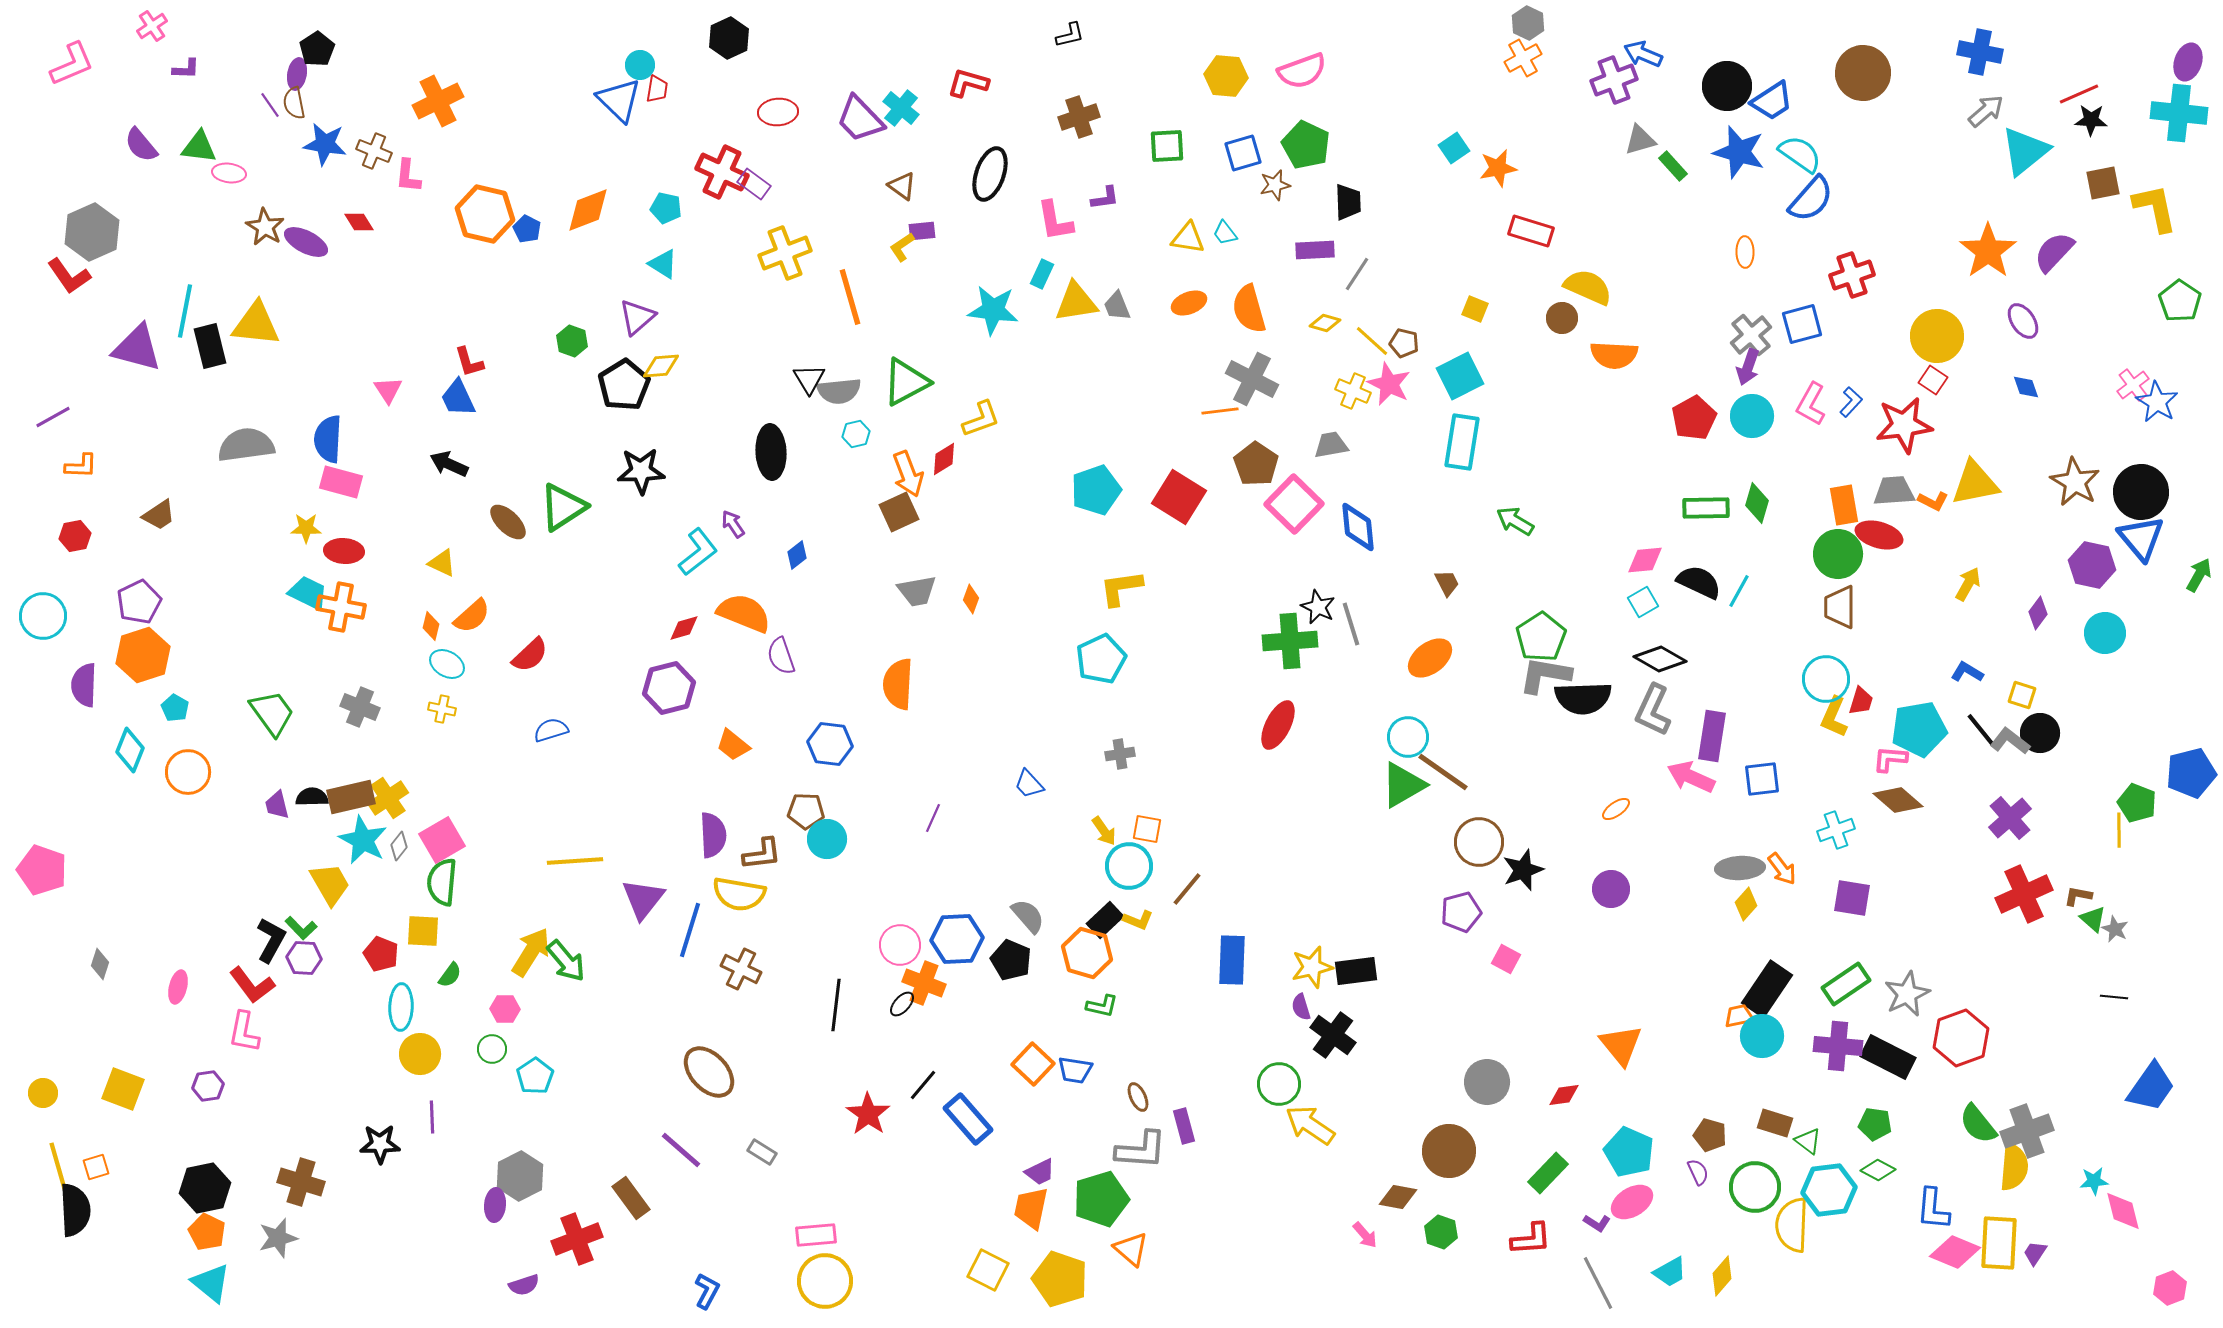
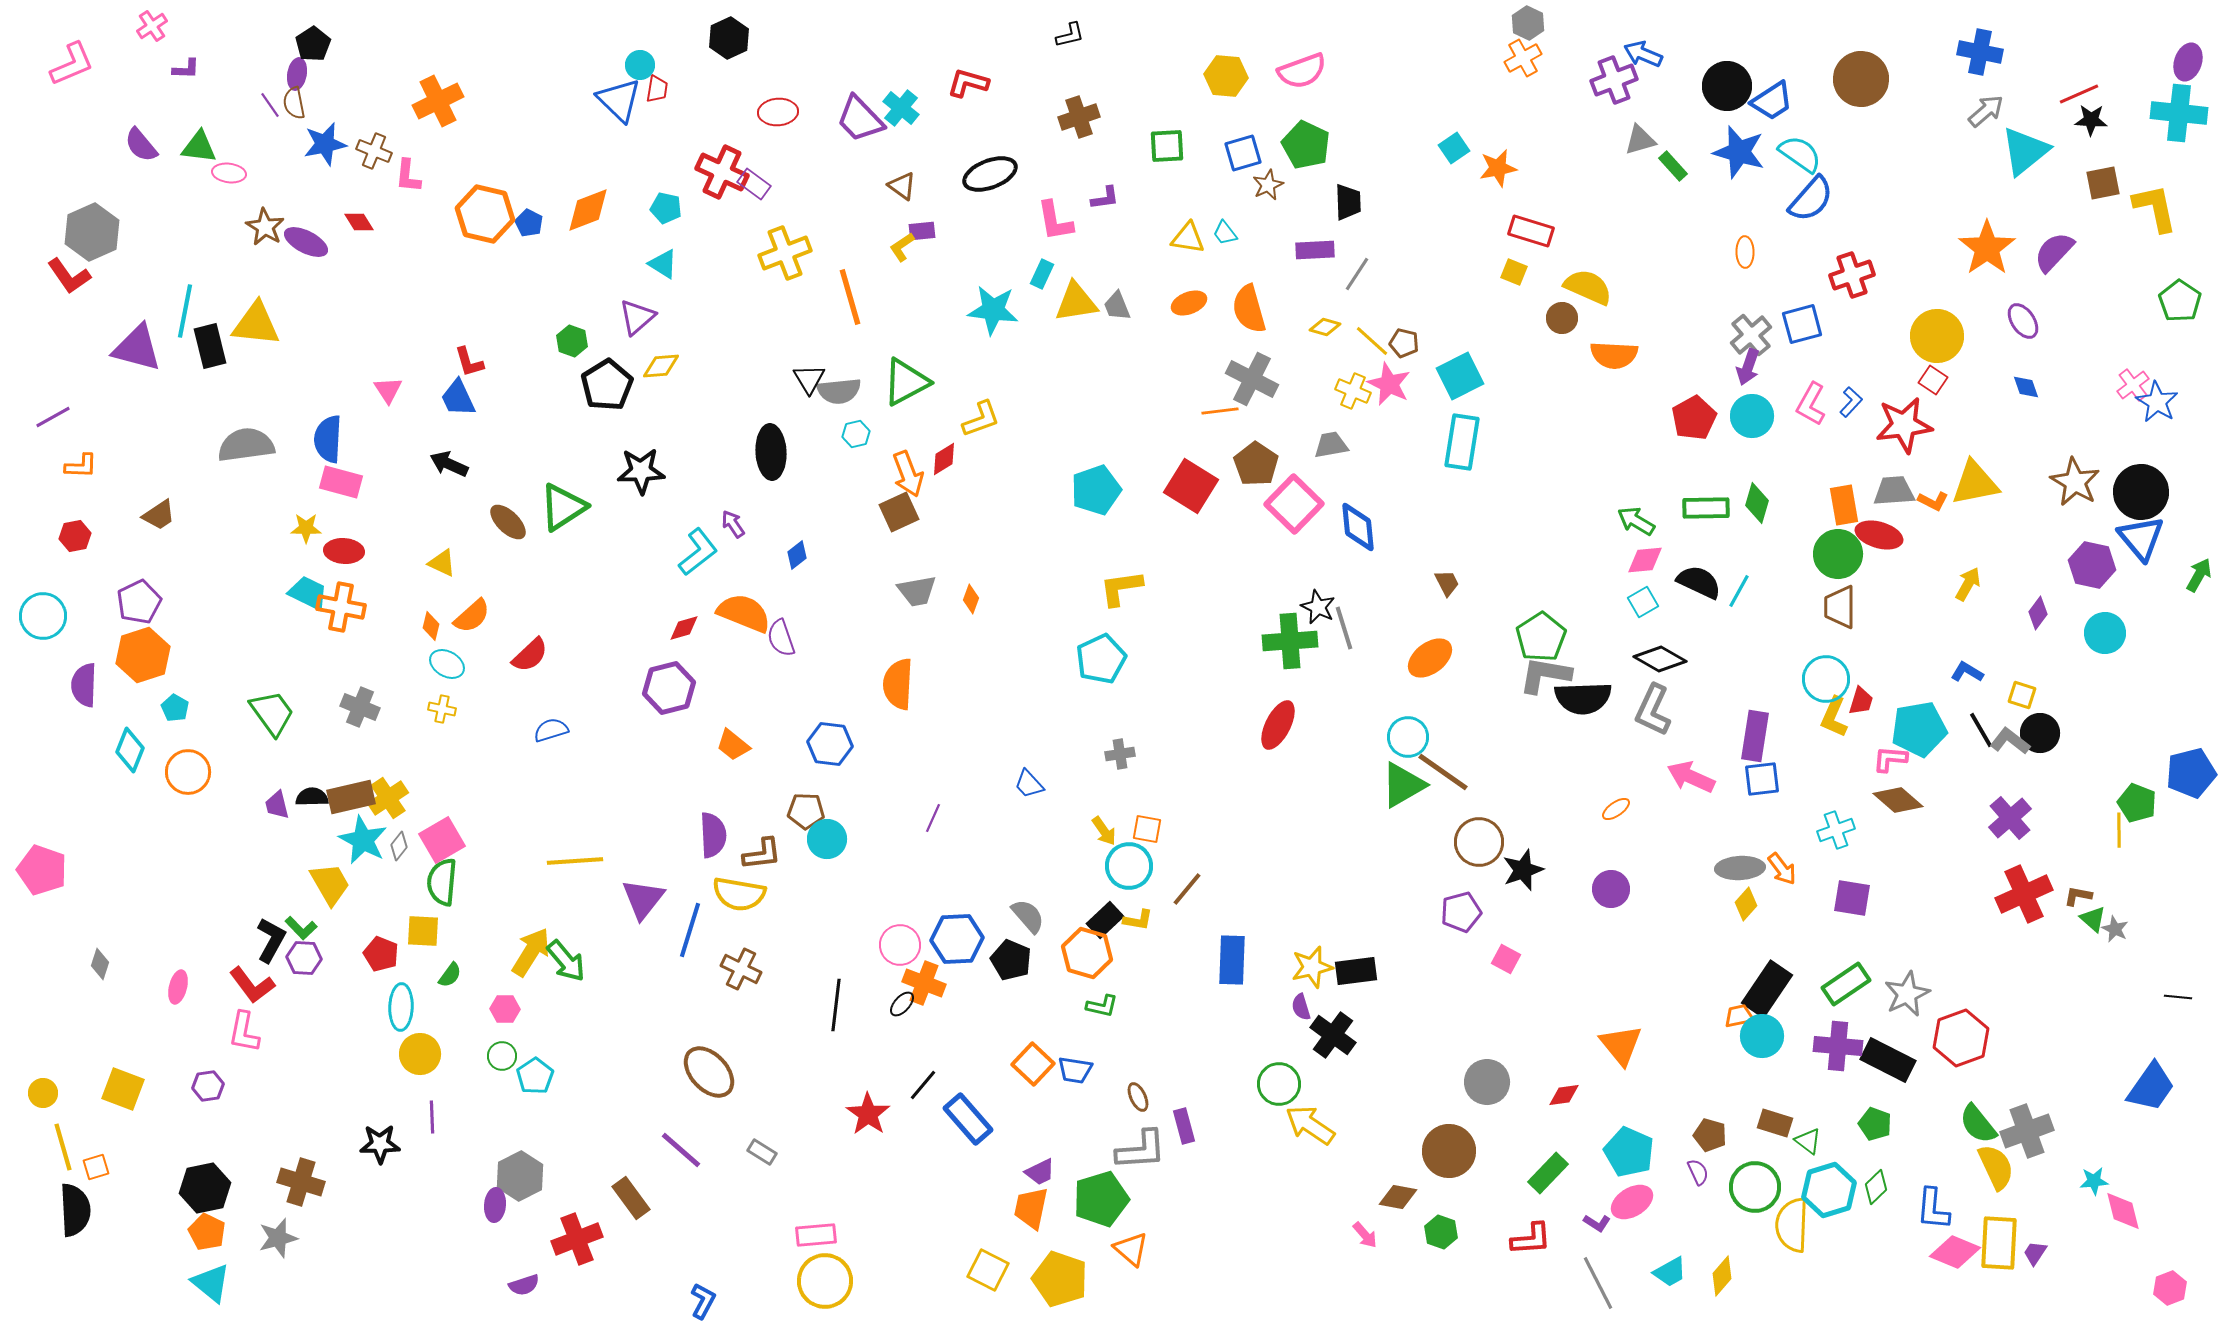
black pentagon at (317, 49): moved 4 px left, 5 px up
brown circle at (1863, 73): moved 2 px left, 6 px down
blue star at (325, 144): rotated 21 degrees counterclockwise
black ellipse at (990, 174): rotated 50 degrees clockwise
brown star at (1275, 185): moved 7 px left; rotated 12 degrees counterclockwise
blue pentagon at (527, 229): moved 2 px right, 6 px up
orange star at (1988, 251): moved 1 px left, 3 px up
yellow square at (1475, 309): moved 39 px right, 37 px up
yellow diamond at (1325, 323): moved 4 px down
black pentagon at (624, 385): moved 17 px left
red square at (1179, 497): moved 12 px right, 11 px up
green arrow at (1515, 521): moved 121 px right
gray line at (1351, 624): moved 7 px left, 4 px down
purple semicircle at (781, 656): moved 18 px up
black line at (1981, 730): rotated 9 degrees clockwise
purple rectangle at (1712, 736): moved 43 px right
yellow L-shape at (1138, 920): rotated 12 degrees counterclockwise
black line at (2114, 997): moved 64 px right
green circle at (492, 1049): moved 10 px right, 7 px down
black rectangle at (1888, 1057): moved 3 px down
green pentagon at (1875, 1124): rotated 12 degrees clockwise
gray L-shape at (1141, 1150): rotated 8 degrees counterclockwise
yellow line at (58, 1166): moved 5 px right, 19 px up
yellow semicircle at (2014, 1167): moved 18 px left; rotated 30 degrees counterclockwise
green diamond at (1878, 1170): moved 2 px left, 17 px down; rotated 72 degrees counterclockwise
cyan hexagon at (1829, 1190): rotated 10 degrees counterclockwise
blue L-shape at (707, 1291): moved 4 px left, 10 px down
